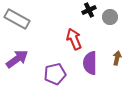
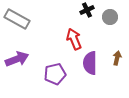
black cross: moved 2 px left
purple arrow: rotated 15 degrees clockwise
